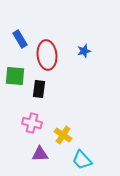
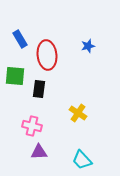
blue star: moved 4 px right, 5 px up
pink cross: moved 3 px down
yellow cross: moved 15 px right, 22 px up
purple triangle: moved 1 px left, 2 px up
